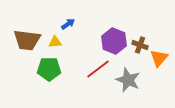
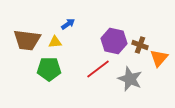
purple hexagon: rotated 10 degrees counterclockwise
gray star: moved 2 px right, 1 px up
